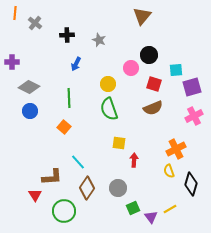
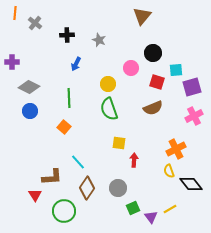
black circle: moved 4 px right, 2 px up
red square: moved 3 px right, 2 px up
black diamond: rotated 55 degrees counterclockwise
